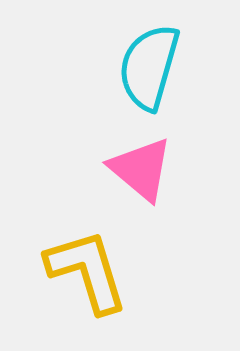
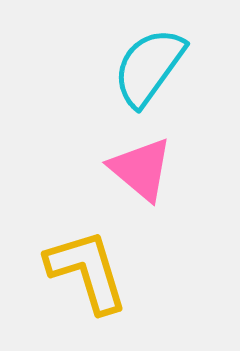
cyan semicircle: rotated 20 degrees clockwise
